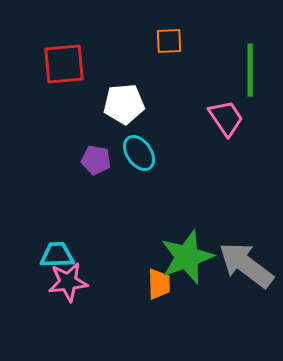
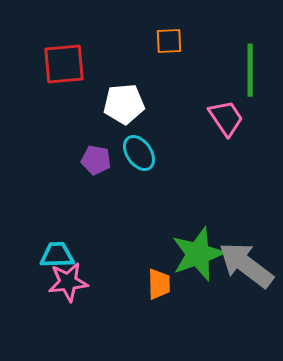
green star: moved 11 px right, 3 px up
